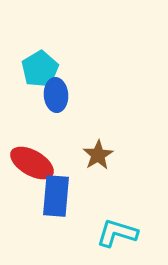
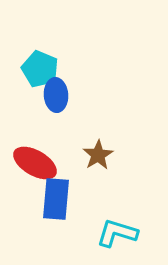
cyan pentagon: rotated 18 degrees counterclockwise
red ellipse: moved 3 px right
blue rectangle: moved 3 px down
